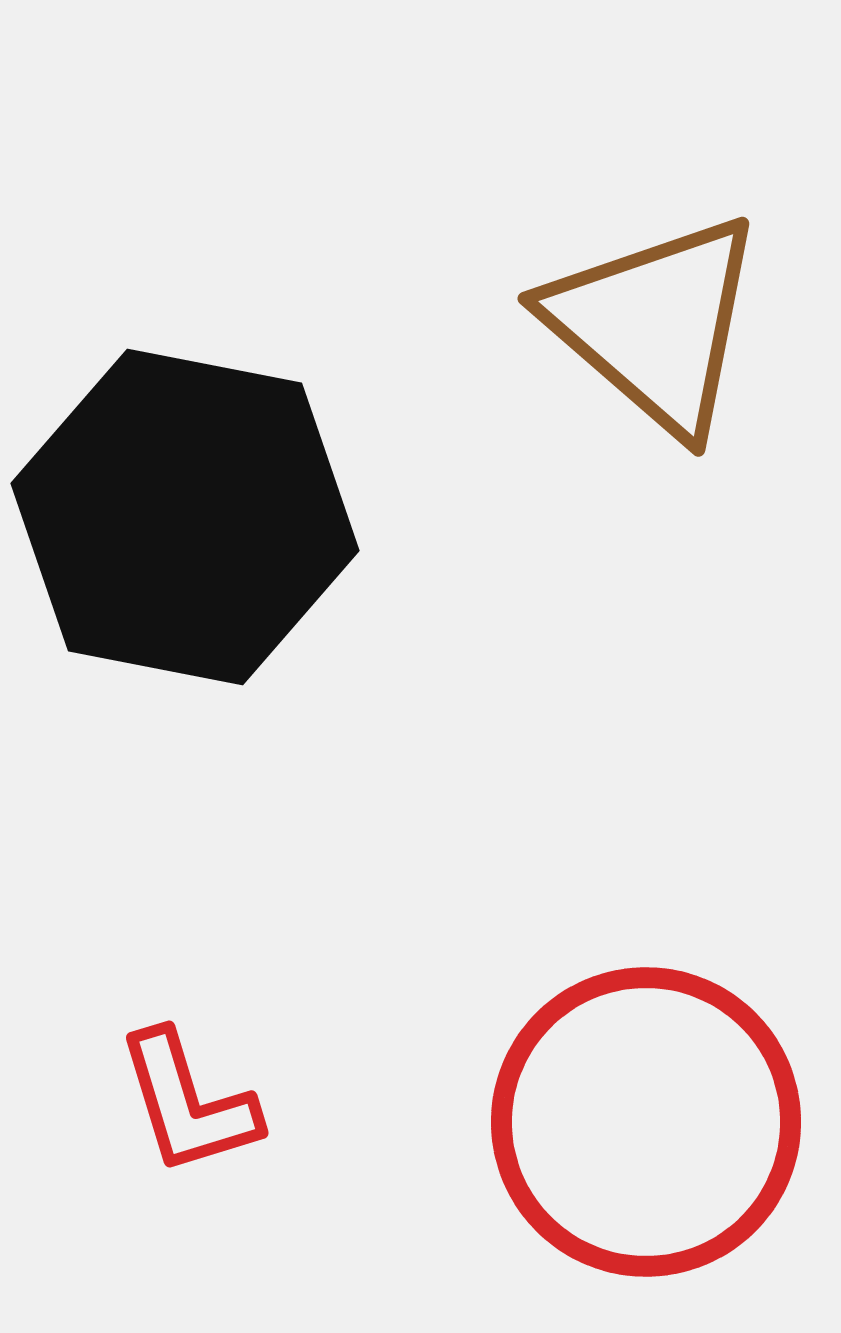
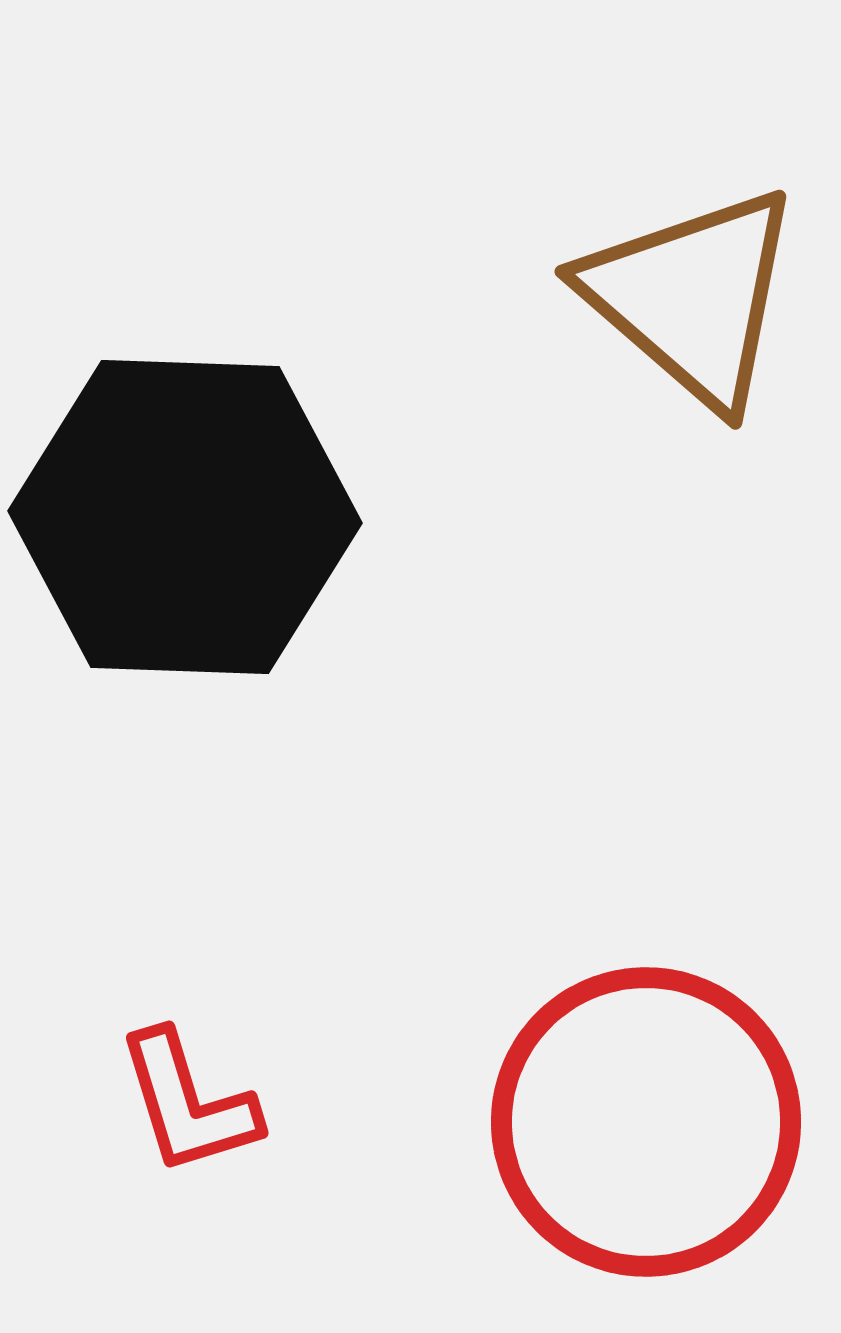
brown triangle: moved 37 px right, 27 px up
black hexagon: rotated 9 degrees counterclockwise
